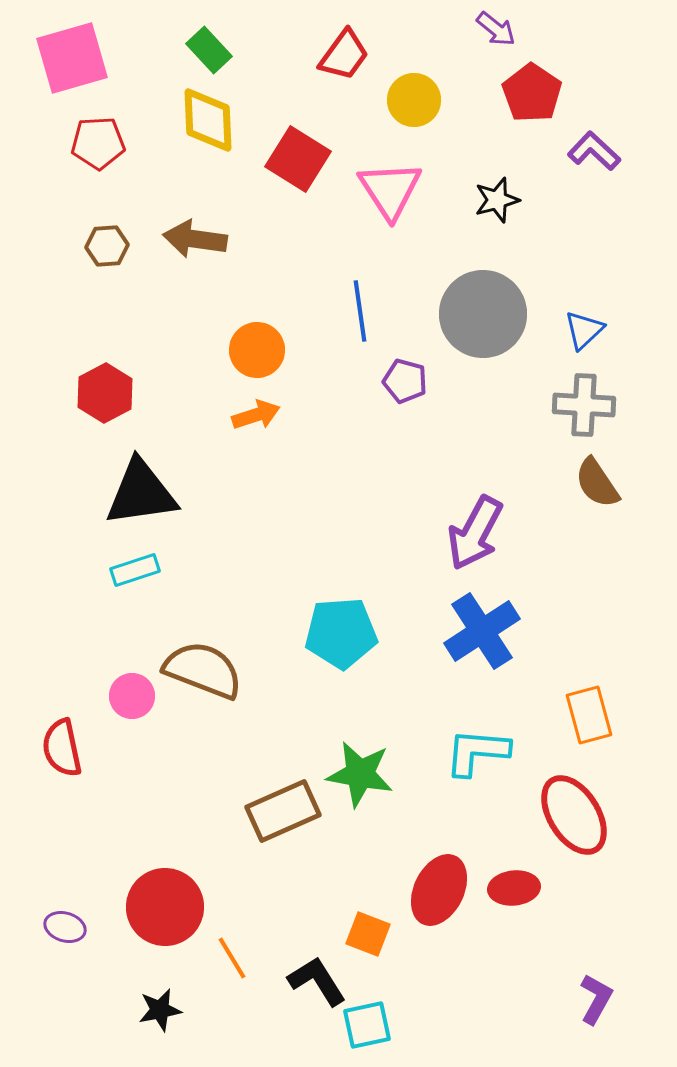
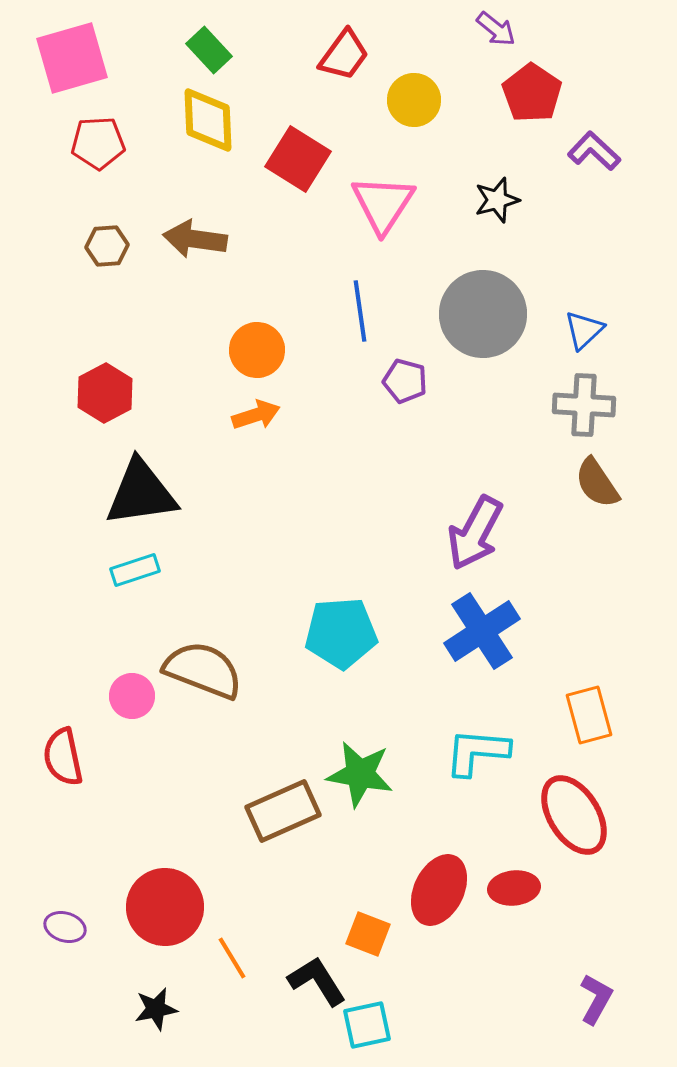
pink triangle at (390, 190): moved 7 px left, 14 px down; rotated 6 degrees clockwise
red semicircle at (62, 748): moved 1 px right, 9 px down
black star at (160, 1010): moved 4 px left, 1 px up
